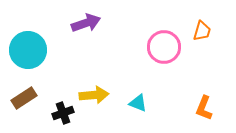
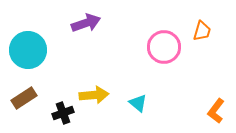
cyan triangle: rotated 18 degrees clockwise
orange L-shape: moved 12 px right, 3 px down; rotated 15 degrees clockwise
